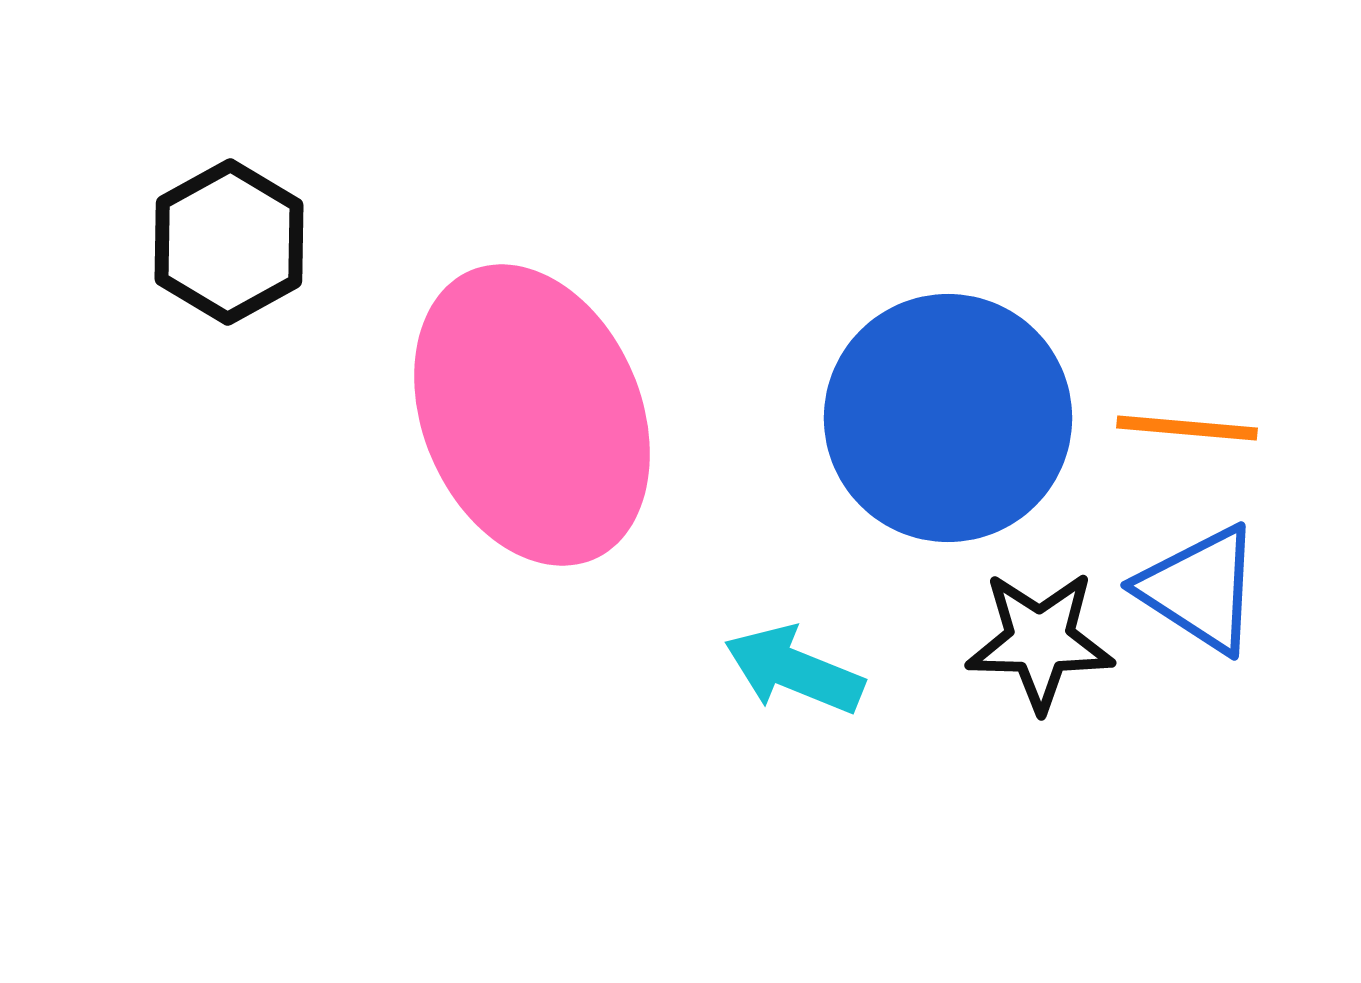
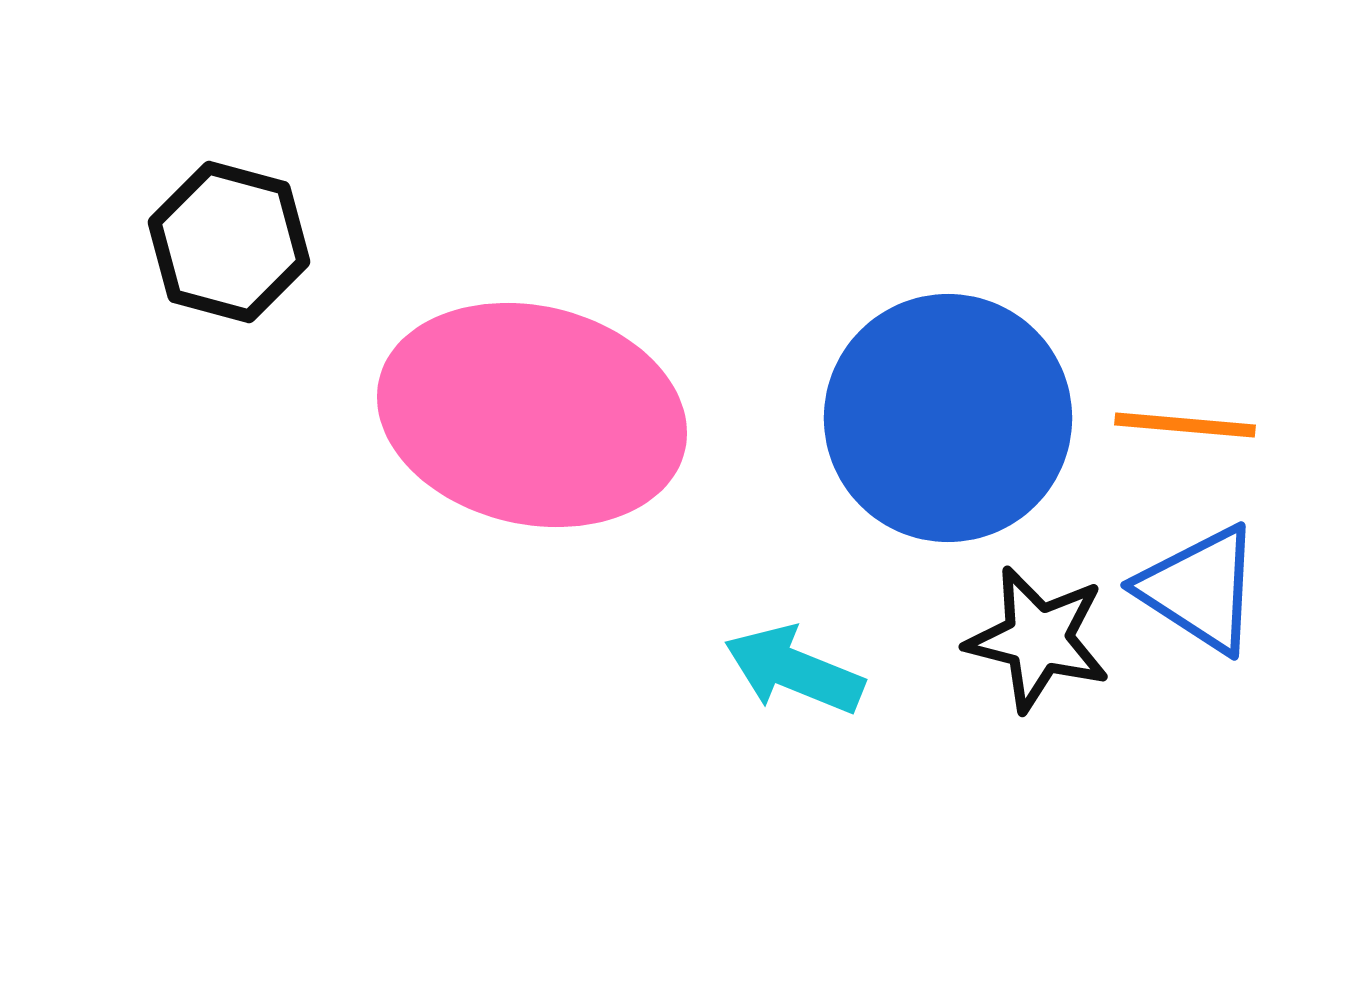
black hexagon: rotated 16 degrees counterclockwise
pink ellipse: rotated 54 degrees counterclockwise
orange line: moved 2 px left, 3 px up
black star: moved 2 px left, 2 px up; rotated 13 degrees clockwise
